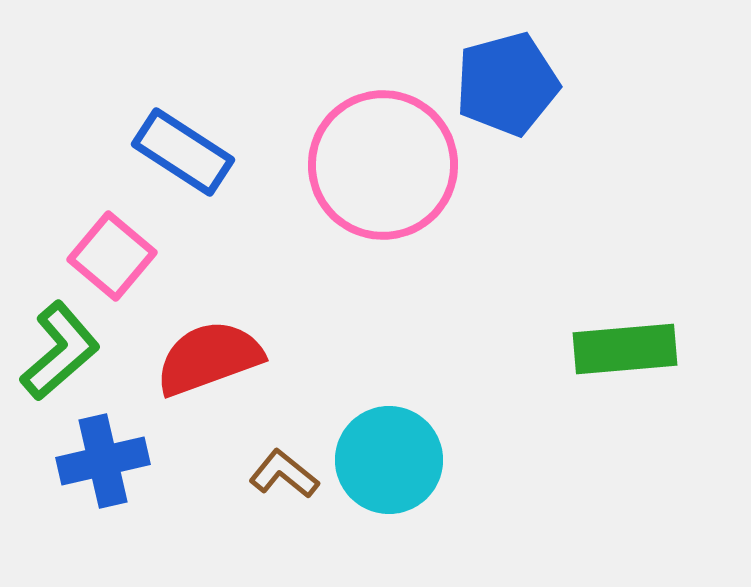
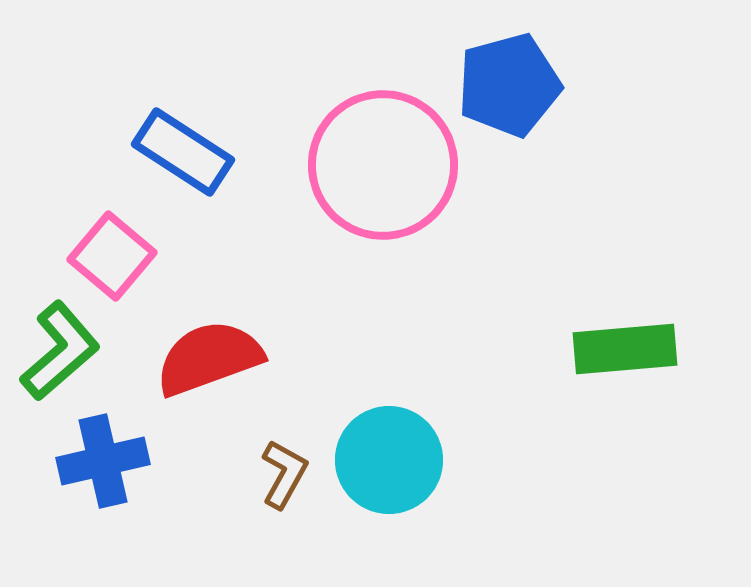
blue pentagon: moved 2 px right, 1 px down
brown L-shape: rotated 80 degrees clockwise
